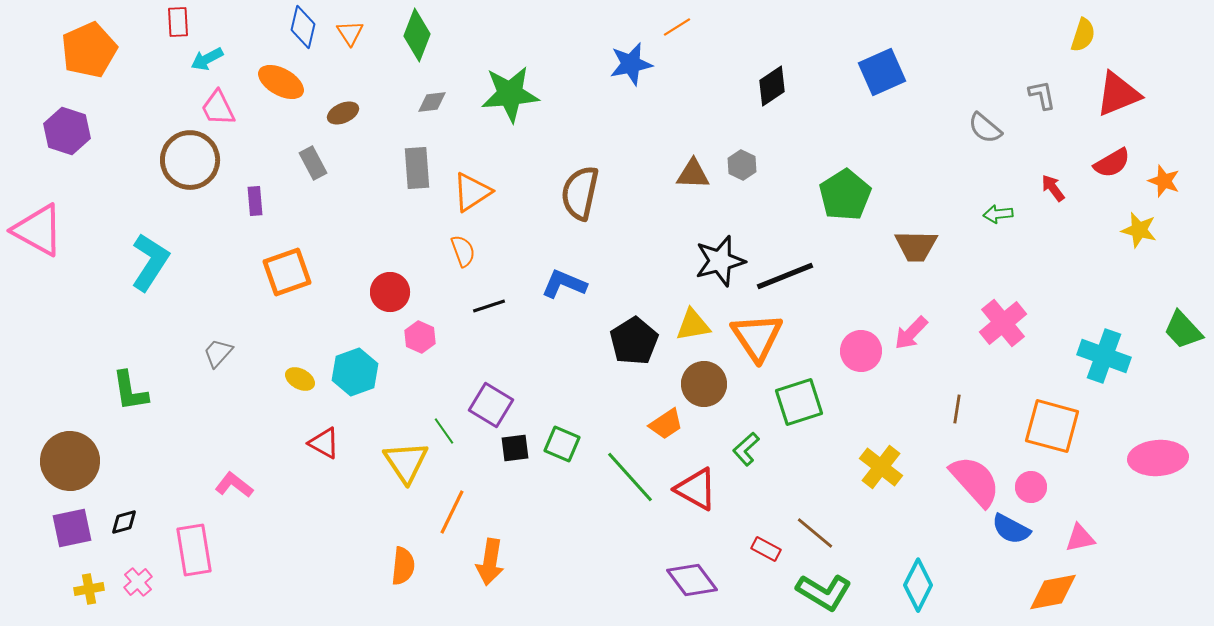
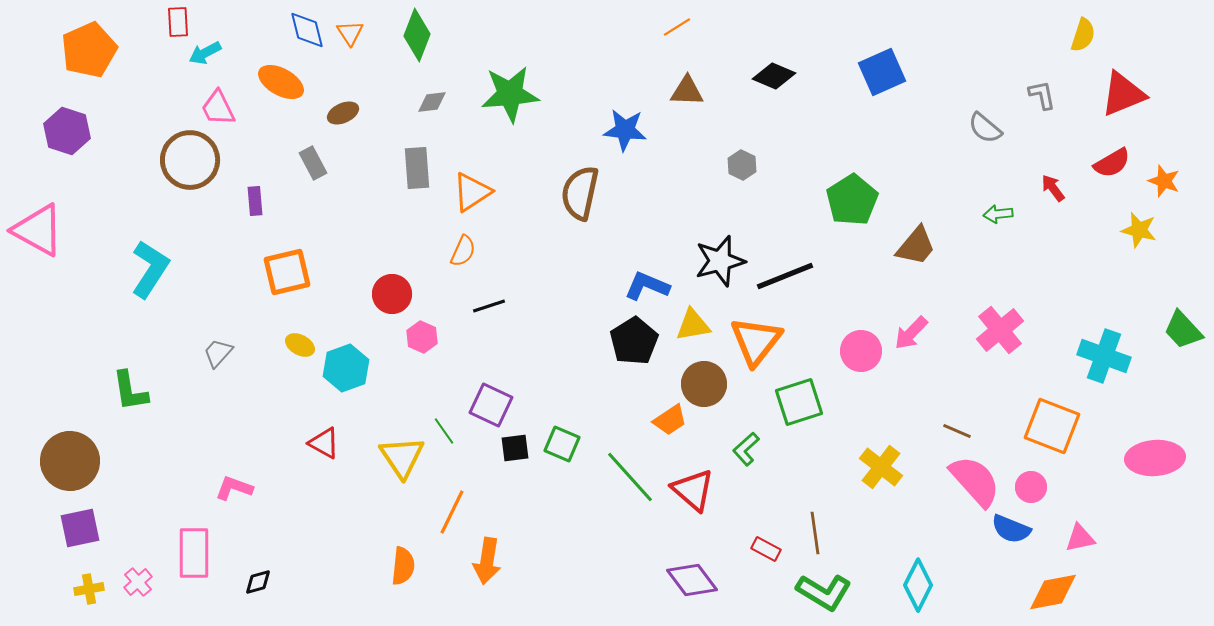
blue diamond at (303, 27): moved 4 px right, 3 px down; rotated 27 degrees counterclockwise
cyan arrow at (207, 59): moved 2 px left, 6 px up
blue star at (631, 64): moved 6 px left, 66 px down; rotated 18 degrees clockwise
black diamond at (772, 86): moved 2 px right, 10 px up; rotated 57 degrees clockwise
red triangle at (1118, 94): moved 5 px right
brown triangle at (693, 174): moved 6 px left, 83 px up
green pentagon at (845, 195): moved 7 px right, 5 px down
brown trapezoid at (916, 246): rotated 51 degrees counterclockwise
orange semicircle at (463, 251): rotated 44 degrees clockwise
cyan L-shape at (150, 262): moved 7 px down
orange square at (287, 272): rotated 6 degrees clockwise
blue L-shape at (564, 284): moved 83 px right, 2 px down
red circle at (390, 292): moved 2 px right, 2 px down
pink cross at (1003, 323): moved 3 px left, 7 px down
pink hexagon at (420, 337): moved 2 px right
orange triangle at (757, 337): moved 1 px left, 4 px down; rotated 12 degrees clockwise
cyan hexagon at (355, 372): moved 9 px left, 4 px up
yellow ellipse at (300, 379): moved 34 px up
purple square at (491, 405): rotated 6 degrees counterclockwise
brown line at (957, 409): moved 22 px down; rotated 76 degrees counterclockwise
orange trapezoid at (666, 424): moved 4 px right, 4 px up
orange square at (1052, 426): rotated 6 degrees clockwise
pink ellipse at (1158, 458): moved 3 px left
yellow triangle at (406, 462): moved 4 px left, 5 px up
pink L-shape at (234, 485): moved 3 px down; rotated 18 degrees counterclockwise
red triangle at (696, 489): moved 3 px left, 1 px down; rotated 12 degrees clockwise
black diamond at (124, 522): moved 134 px right, 60 px down
purple square at (72, 528): moved 8 px right
blue semicircle at (1011, 529): rotated 6 degrees counterclockwise
brown line at (815, 533): rotated 42 degrees clockwise
pink rectangle at (194, 550): moved 3 px down; rotated 9 degrees clockwise
orange arrow at (490, 562): moved 3 px left, 1 px up
